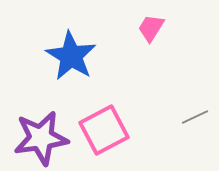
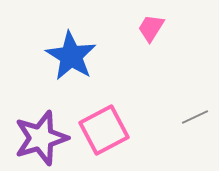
purple star: rotated 8 degrees counterclockwise
